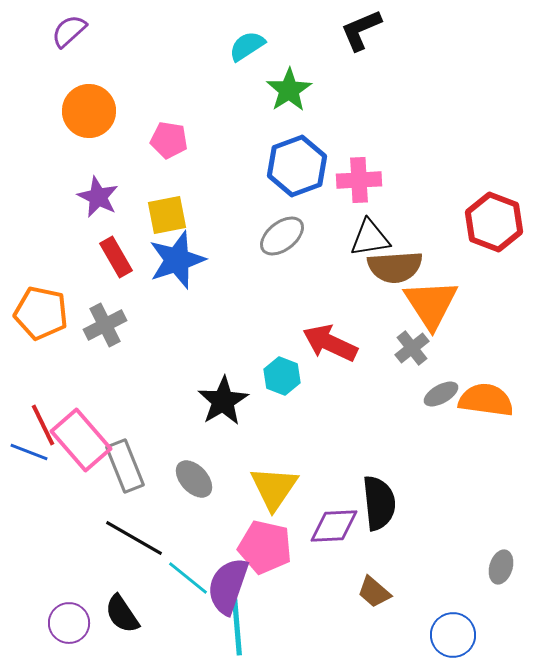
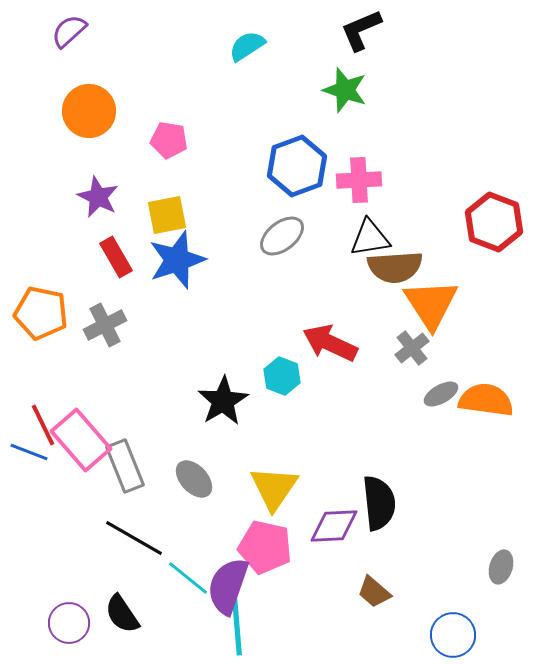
green star at (289, 90): moved 56 px right; rotated 21 degrees counterclockwise
